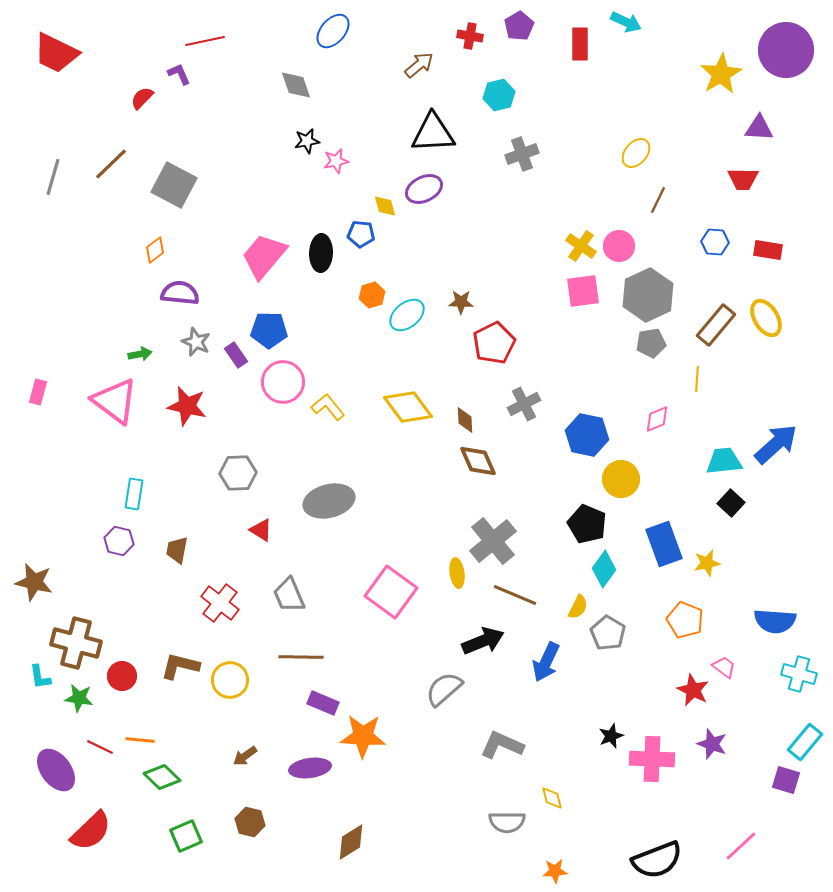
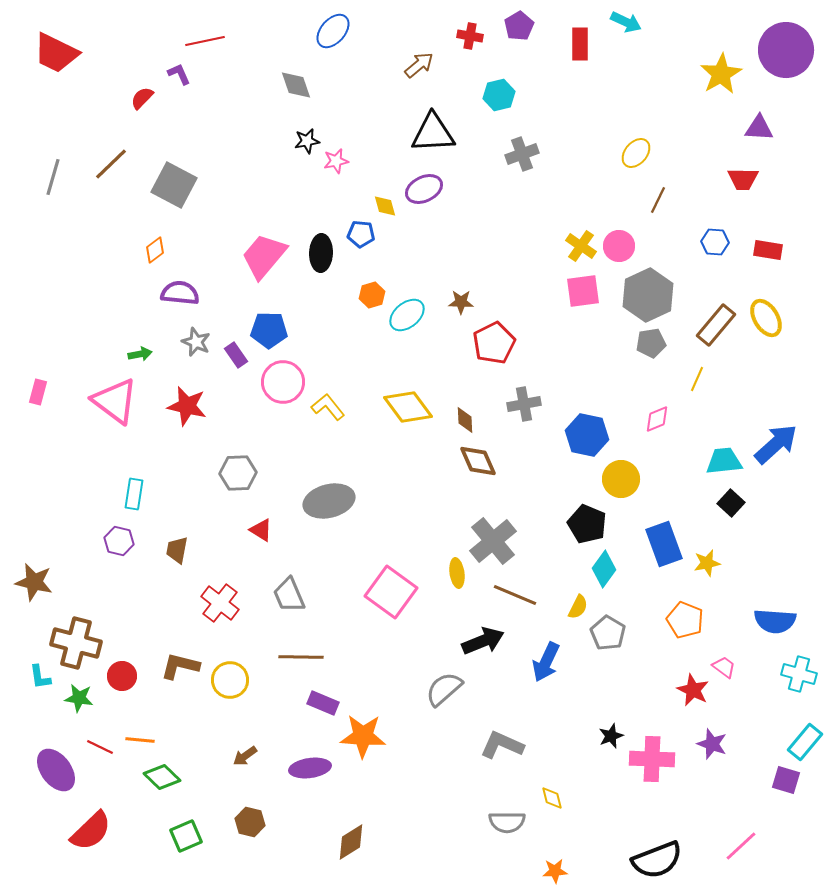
yellow line at (697, 379): rotated 20 degrees clockwise
gray cross at (524, 404): rotated 16 degrees clockwise
